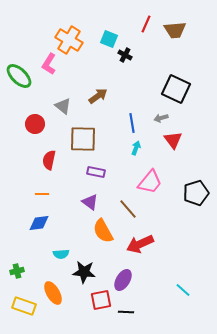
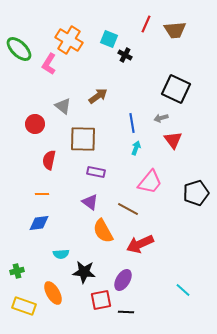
green ellipse: moved 27 px up
brown line: rotated 20 degrees counterclockwise
